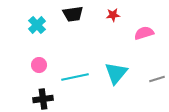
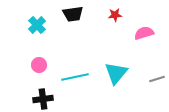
red star: moved 2 px right
